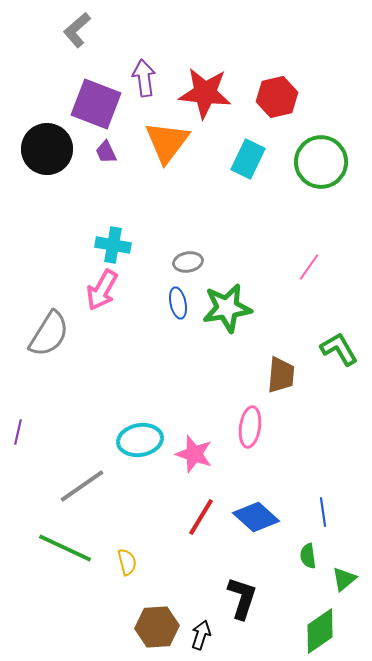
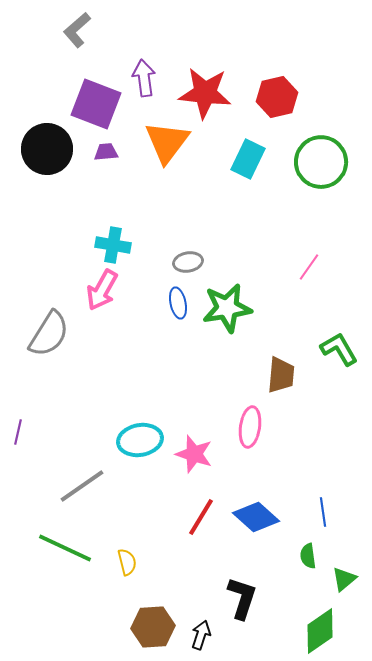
purple trapezoid: rotated 110 degrees clockwise
brown hexagon: moved 4 px left
